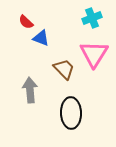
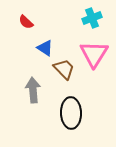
blue triangle: moved 4 px right, 10 px down; rotated 12 degrees clockwise
gray arrow: moved 3 px right
